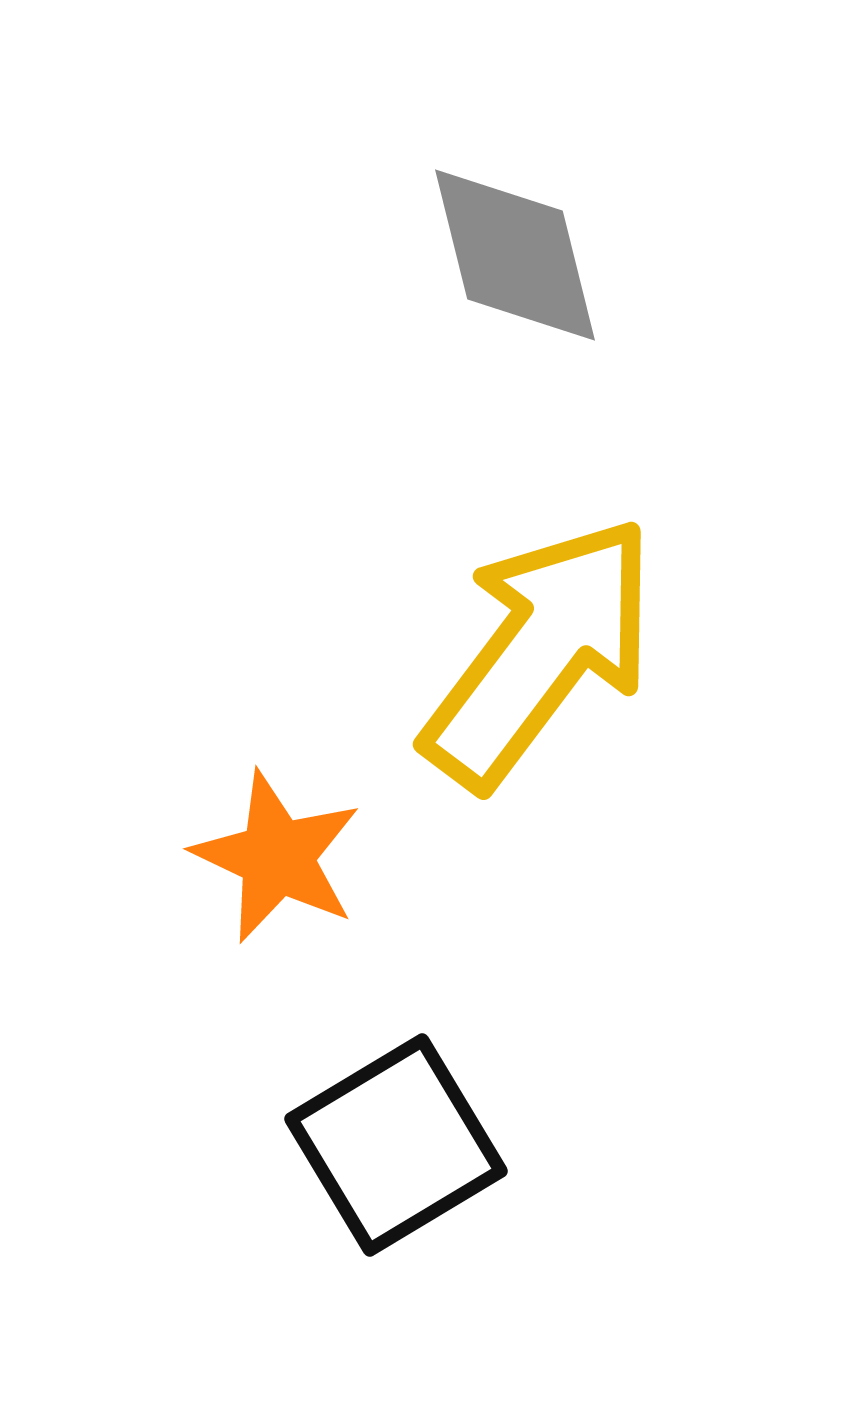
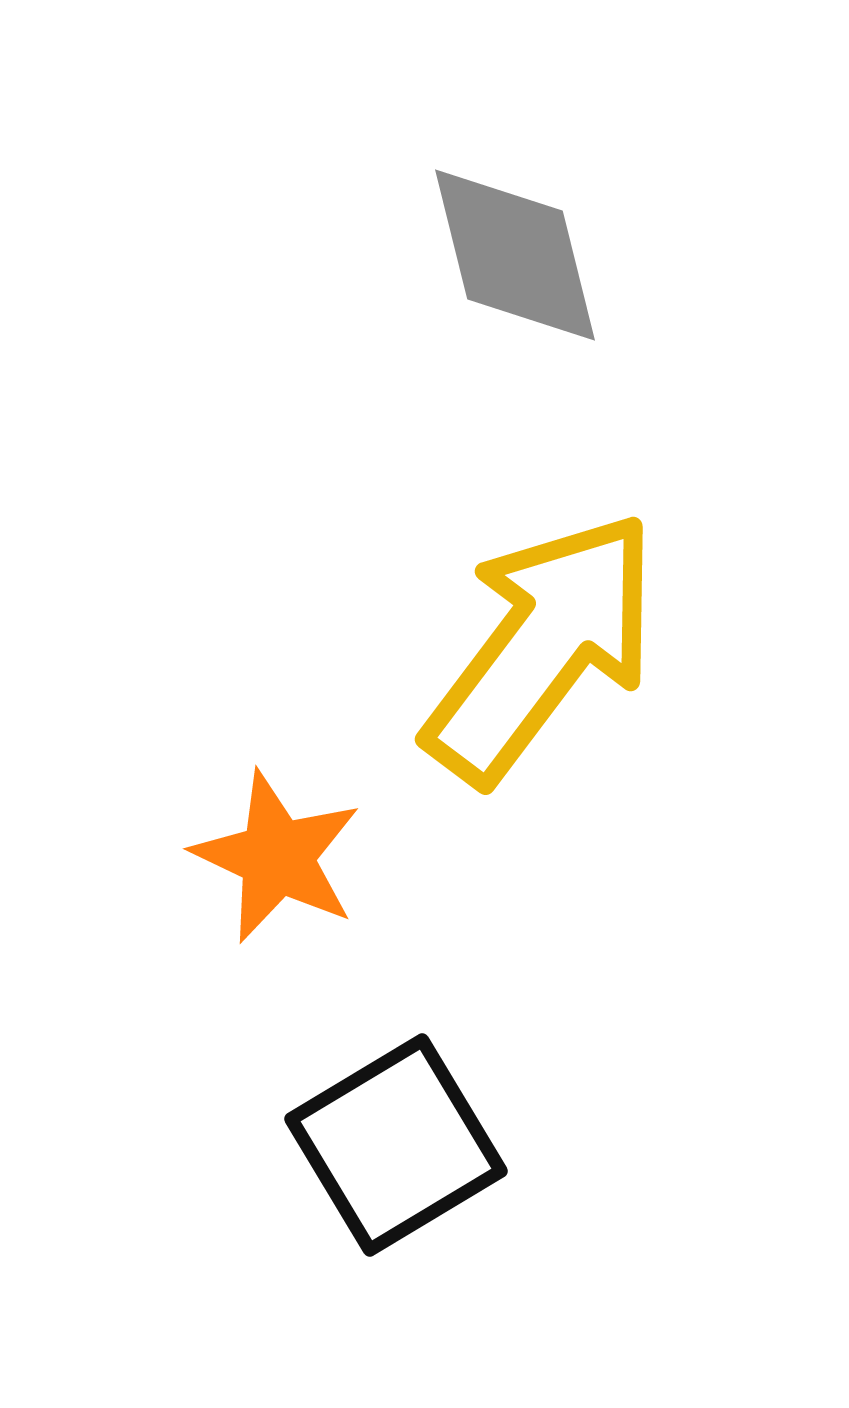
yellow arrow: moved 2 px right, 5 px up
